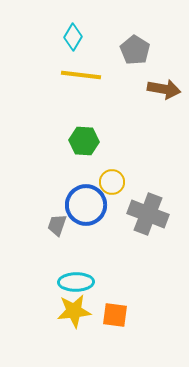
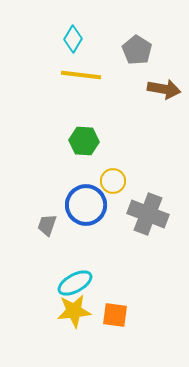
cyan diamond: moved 2 px down
gray pentagon: moved 2 px right
yellow circle: moved 1 px right, 1 px up
gray trapezoid: moved 10 px left
cyan ellipse: moved 1 px left, 1 px down; rotated 28 degrees counterclockwise
